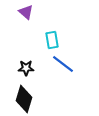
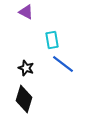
purple triangle: rotated 14 degrees counterclockwise
black star: rotated 21 degrees clockwise
